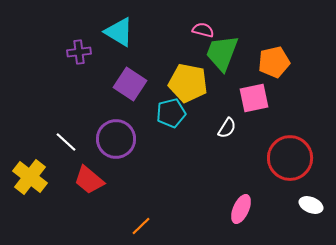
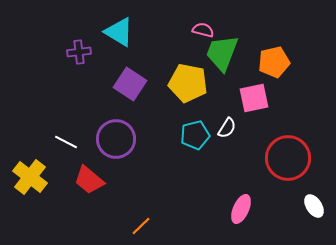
cyan pentagon: moved 24 px right, 22 px down
white line: rotated 15 degrees counterclockwise
red circle: moved 2 px left
white ellipse: moved 3 px right, 1 px down; rotated 35 degrees clockwise
